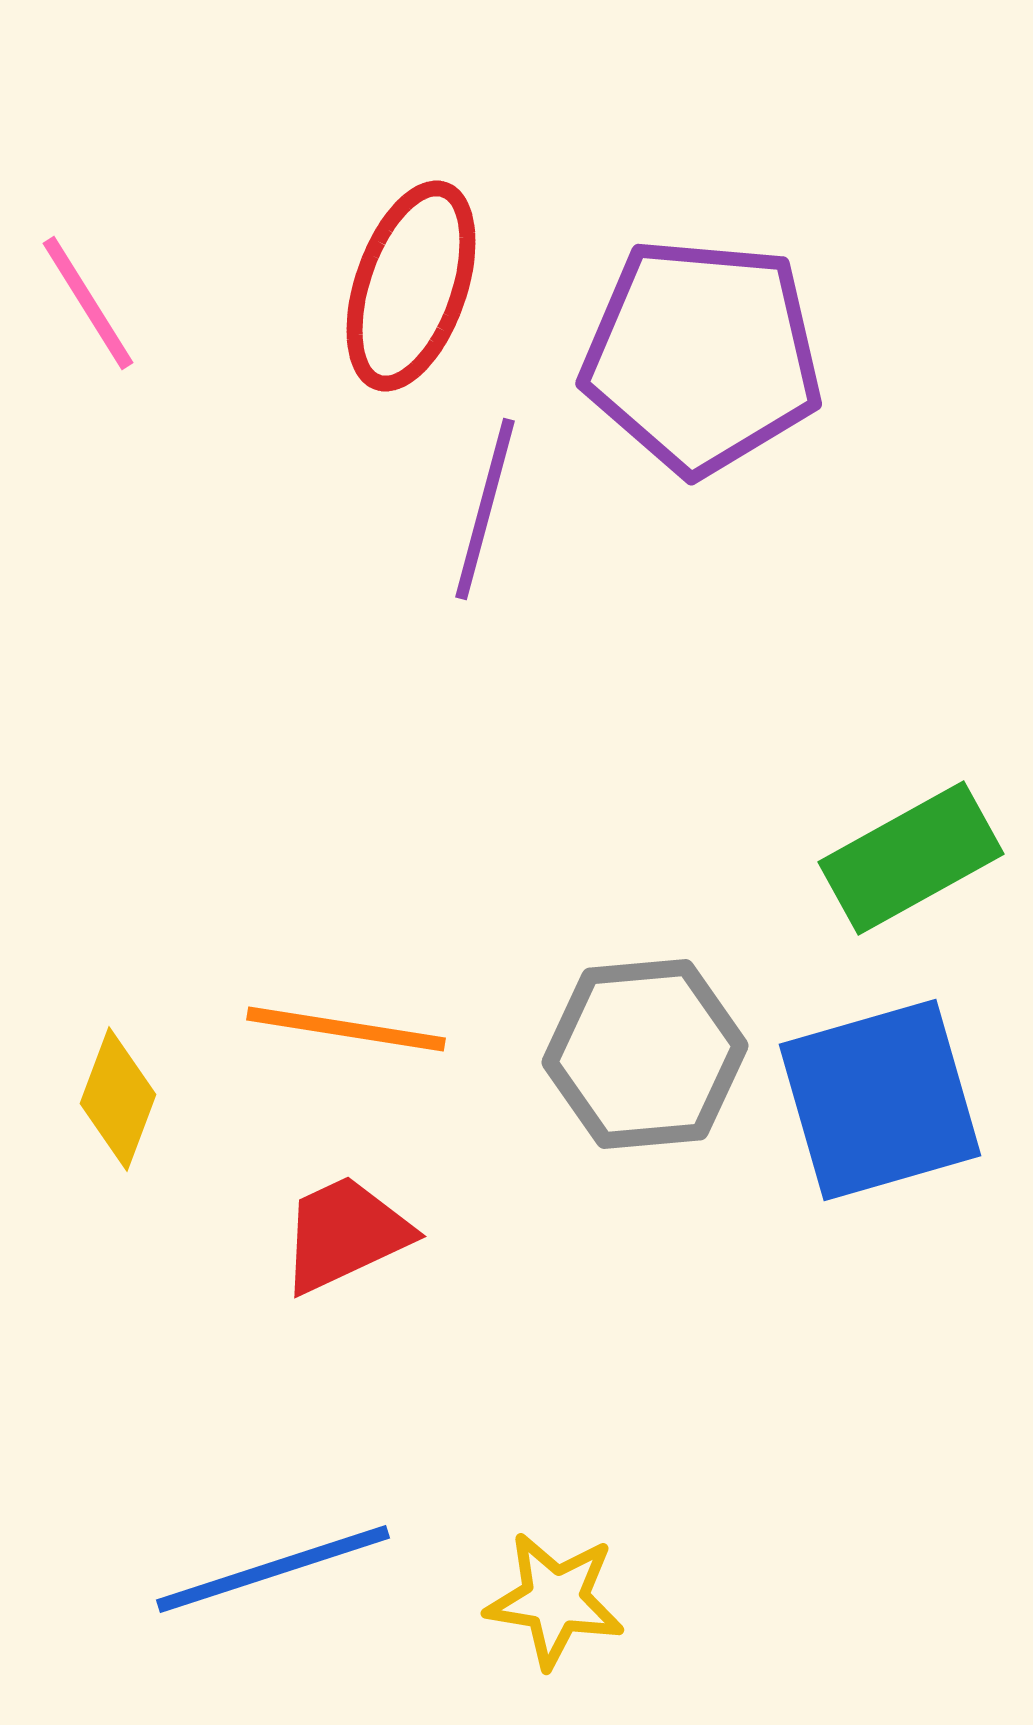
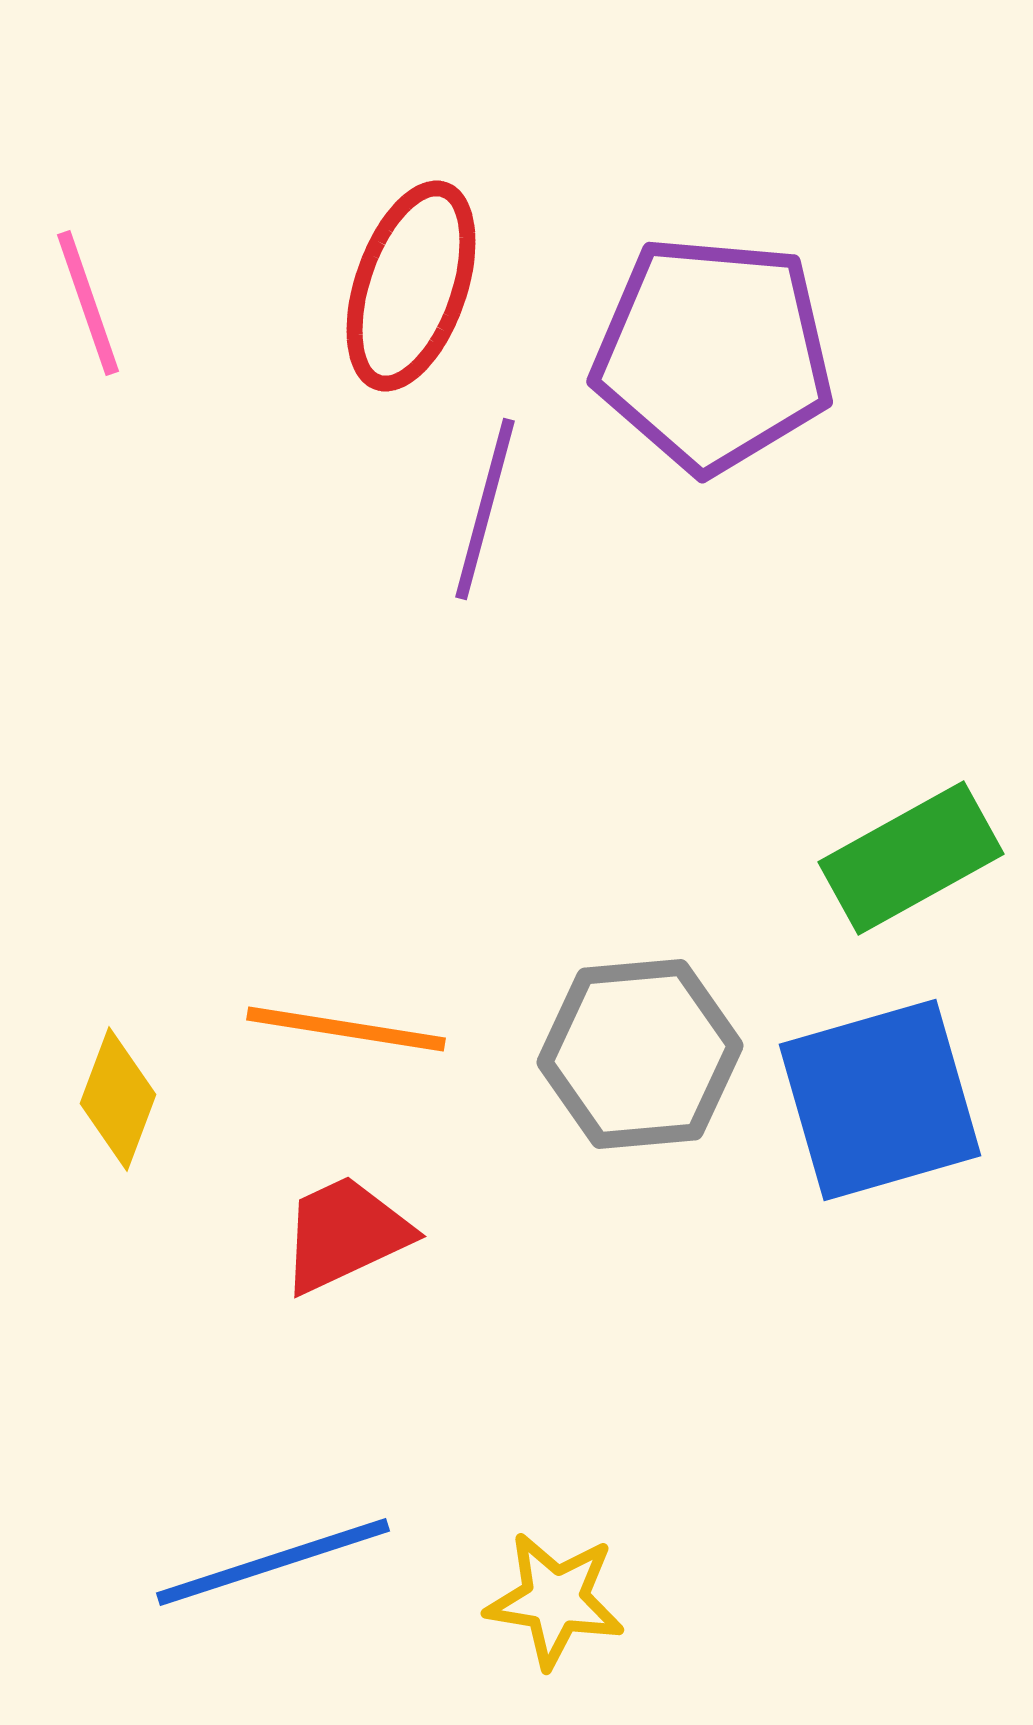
pink line: rotated 13 degrees clockwise
purple pentagon: moved 11 px right, 2 px up
gray hexagon: moved 5 px left
blue line: moved 7 px up
